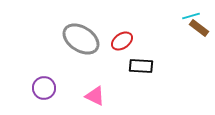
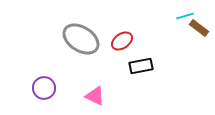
cyan line: moved 6 px left
black rectangle: rotated 15 degrees counterclockwise
